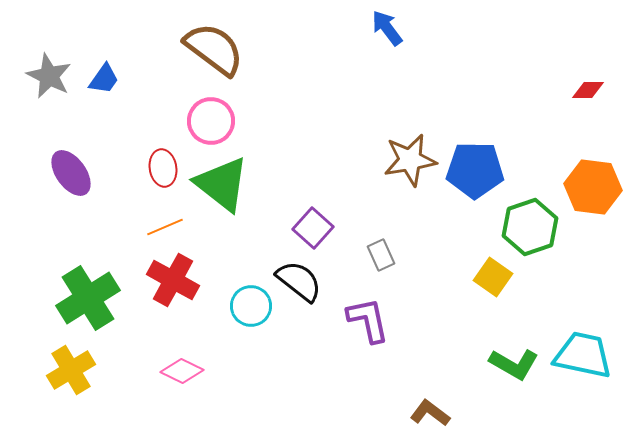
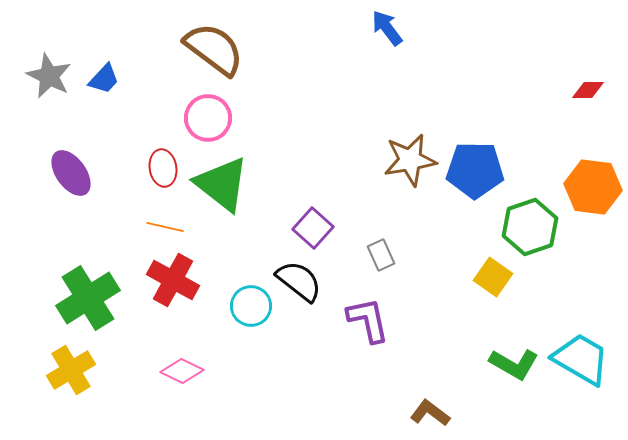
blue trapezoid: rotated 8 degrees clockwise
pink circle: moved 3 px left, 3 px up
orange line: rotated 36 degrees clockwise
cyan trapezoid: moved 2 px left, 4 px down; rotated 18 degrees clockwise
